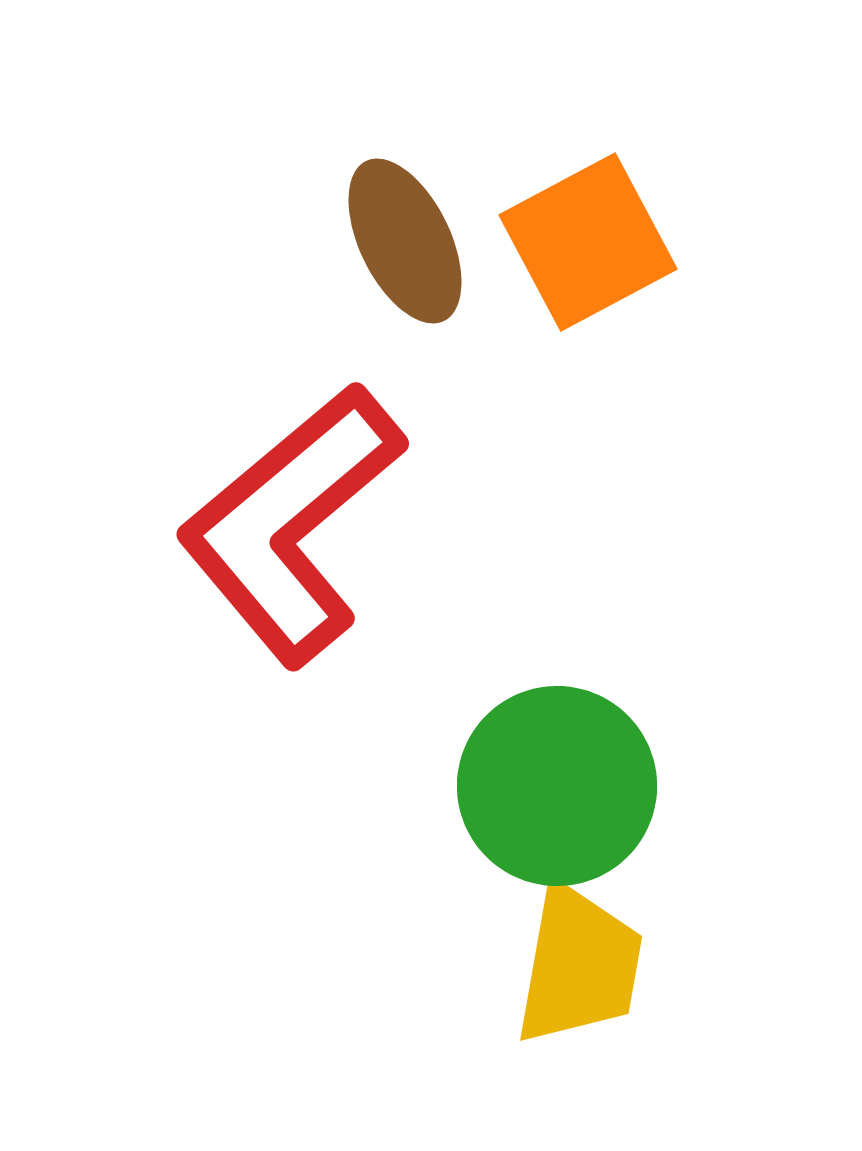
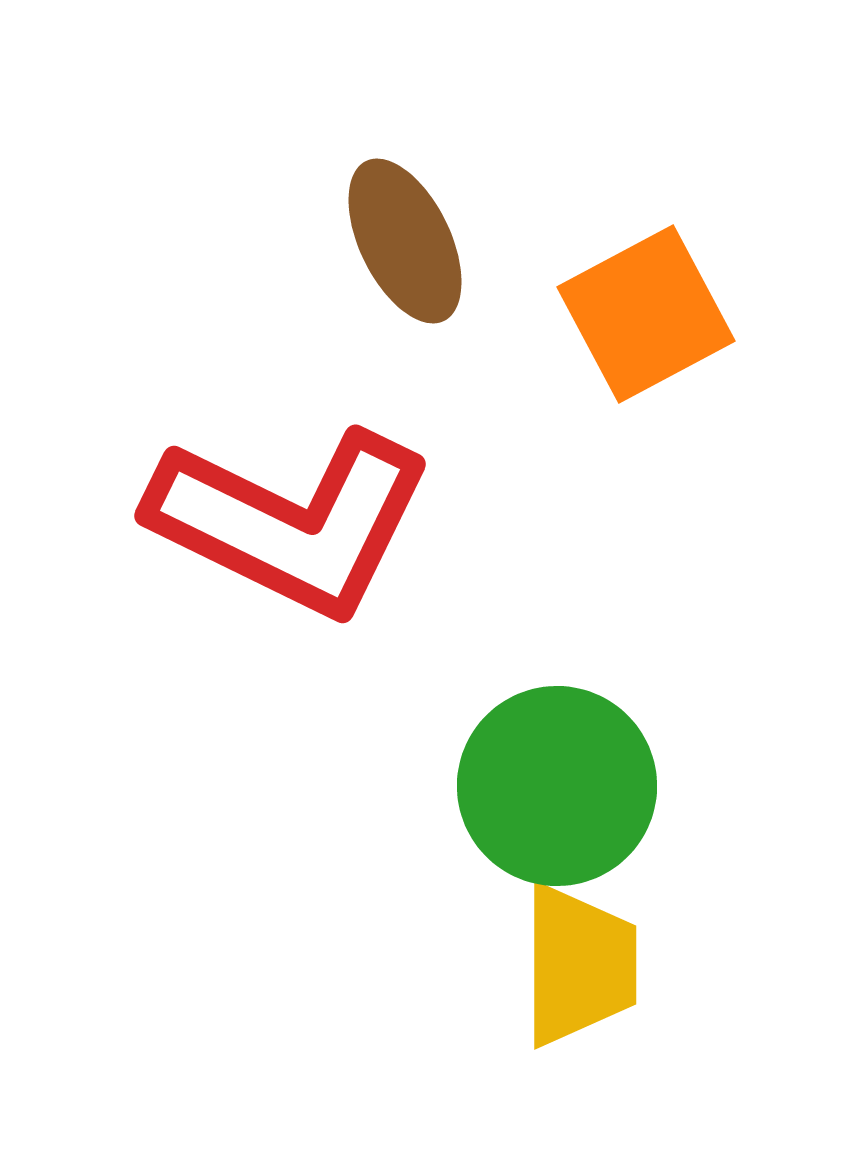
orange square: moved 58 px right, 72 px down
red L-shape: moved 2 px up; rotated 114 degrees counterclockwise
yellow trapezoid: rotated 10 degrees counterclockwise
